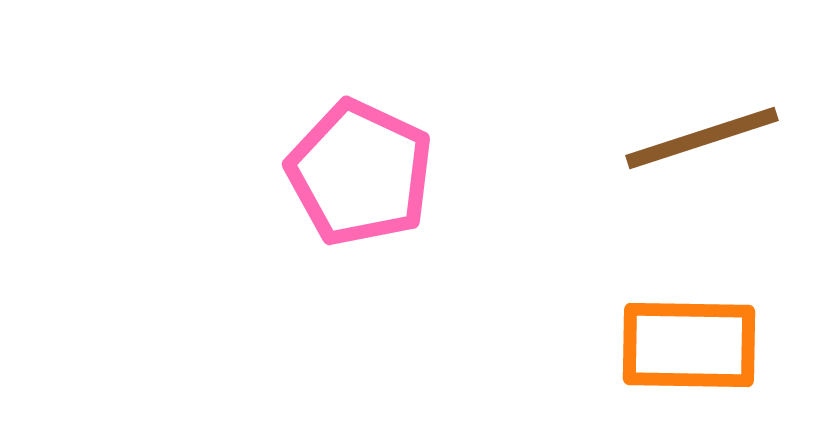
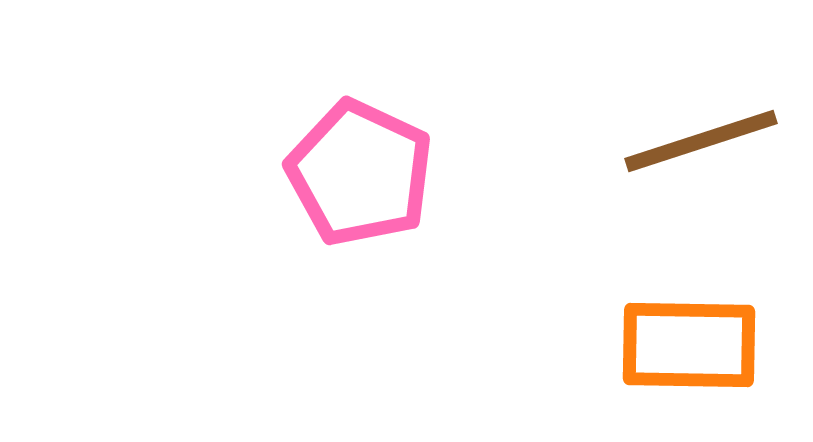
brown line: moved 1 px left, 3 px down
